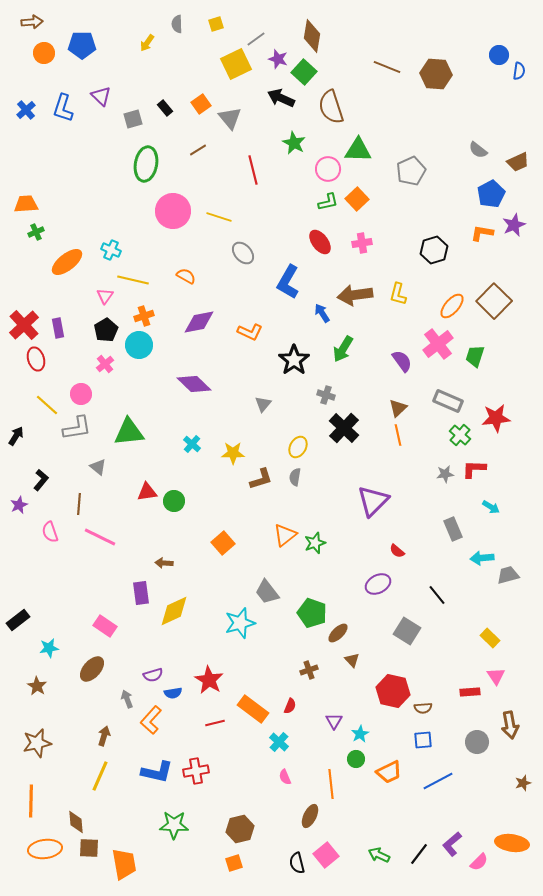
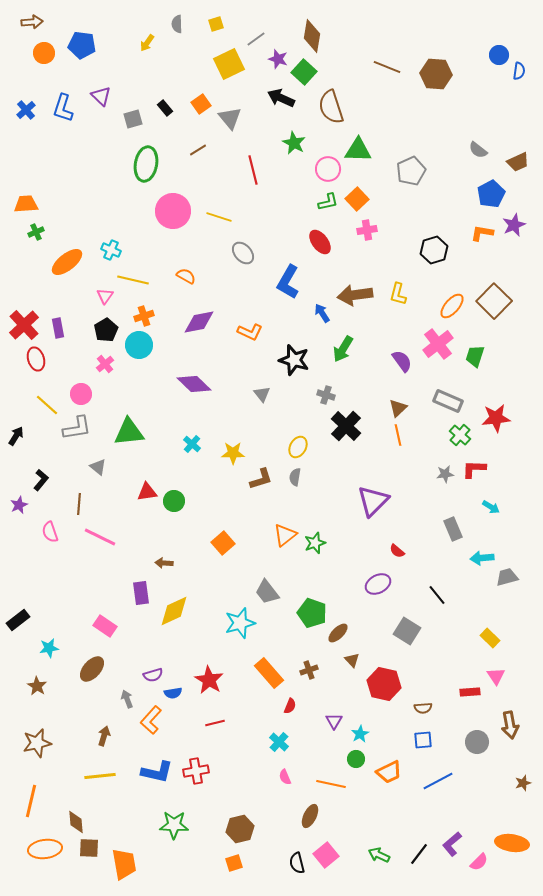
blue pentagon at (82, 45): rotated 8 degrees clockwise
yellow square at (236, 64): moved 7 px left
pink cross at (362, 243): moved 5 px right, 13 px up
black star at (294, 360): rotated 20 degrees counterclockwise
gray triangle at (263, 404): moved 1 px left, 10 px up; rotated 18 degrees counterclockwise
black cross at (344, 428): moved 2 px right, 2 px up
gray trapezoid at (508, 575): moved 1 px left, 2 px down
red hexagon at (393, 691): moved 9 px left, 7 px up
orange rectangle at (253, 709): moved 16 px right, 36 px up; rotated 12 degrees clockwise
yellow line at (100, 776): rotated 60 degrees clockwise
orange line at (331, 784): rotated 72 degrees counterclockwise
orange line at (31, 801): rotated 12 degrees clockwise
